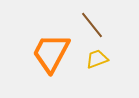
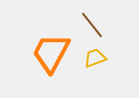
yellow trapezoid: moved 2 px left, 1 px up
